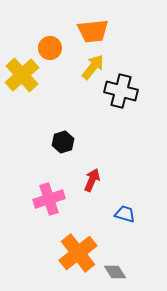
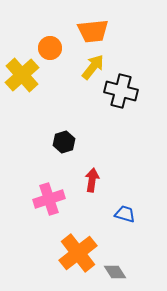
black hexagon: moved 1 px right
red arrow: rotated 15 degrees counterclockwise
